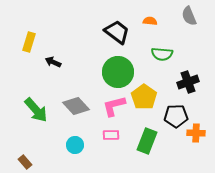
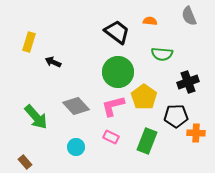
pink L-shape: moved 1 px left
green arrow: moved 7 px down
pink rectangle: moved 2 px down; rotated 28 degrees clockwise
cyan circle: moved 1 px right, 2 px down
